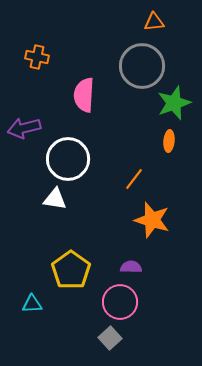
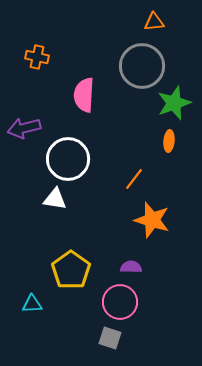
gray square: rotated 30 degrees counterclockwise
